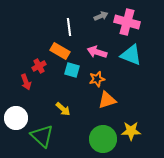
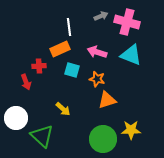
orange rectangle: moved 2 px up; rotated 54 degrees counterclockwise
red cross: rotated 24 degrees clockwise
orange star: rotated 28 degrees clockwise
yellow star: moved 1 px up
